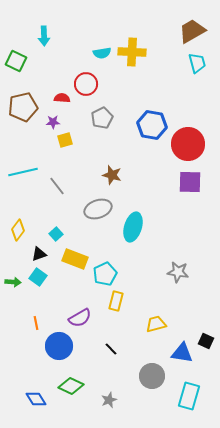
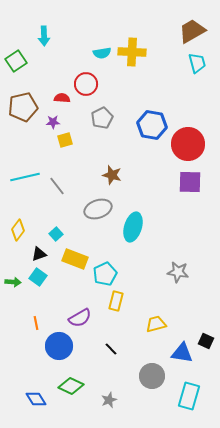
green square at (16, 61): rotated 30 degrees clockwise
cyan line at (23, 172): moved 2 px right, 5 px down
